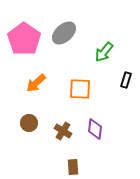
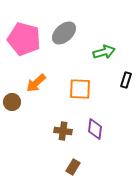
pink pentagon: rotated 20 degrees counterclockwise
green arrow: rotated 145 degrees counterclockwise
brown circle: moved 17 px left, 21 px up
brown cross: rotated 24 degrees counterclockwise
brown rectangle: rotated 35 degrees clockwise
